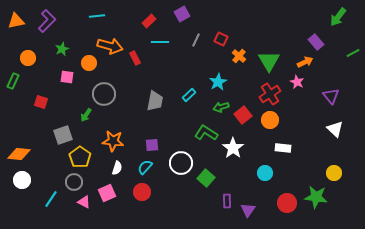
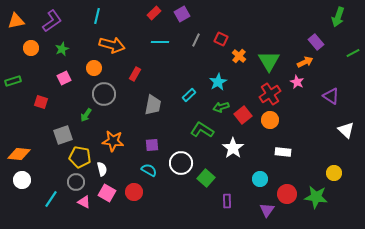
cyan line at (97, 16): rotated 70 degrees counterclockwise
green arrow at (338, 17): rotated 18 degrees counterclockwise
purple L-shape at (47, 21): moved 5 px right; rotated 10 degrees clockwise
red rectangle at (149, 21): moved 5 px right, 8 px up
orange arrow at (110, 46): moved 2 px right, 1 px up
orange circle at (28, 58): moved 3 px right, 10 px up
red rectangle at (135, 58): moved 16 px down; rotated 56 degrees clockwise
orange circle at (89, 63): moved 5 px right, 5 px down
pink square at (67, 77): moved 3 px left, 1 px down; rotated 32 degrees counterclockwise
green rectangle at (13, 81): rotated 49 degrees clockwise
purple triangle at (331, 96): rotated 18 degrees counterclockwise
gray trapezoid at (155, 101): moved 2 px left, 4 px down
white triangle at (335, 129): moved 11 px right, 1 px down
green L-shape at (206, 133): moved 4 px left, 3 px up
white rectangle at (283, 148): moved 4 px down
yellow pentagon at (80, 157): rotated 25 degrees counterclockwise
cyan semicircle at (145, 167): moved 4 px right, 3 px down; rotated 77 degrees clockwise
white semicircle at (117, 168): moved 15 px left, 1 px down; rotated 32 degrees counterclockwise
cyan circle at (265, 173): moved 5 px left, 6 px down
gray circle at (74, 182): moved 2 px right
red circle at (142, 192): moved 8 px left
pink square at (107, 193): rotated 36 degrees counterclockwise
red circle at (287, 203): moved 9 px up
purple triangle at (248, 210): moved 19 px right
